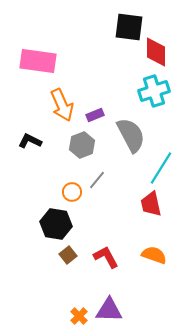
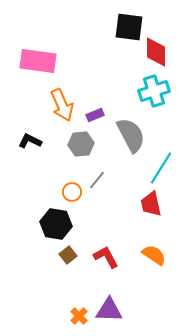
gray hexagon: moved 1 px left, 1 px up; rotated 15 degrees clockwise
orange semicircle: rotated 15 degrees clockwise
